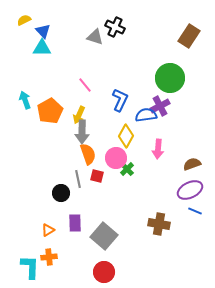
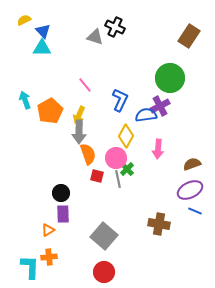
gray arrow: moved 3 px left
gray line: moved 40 px right
purple rectangle: moved 12 px left, 9 px up
